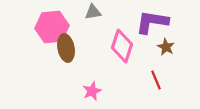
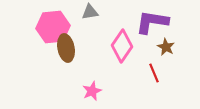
gray triangle: moved 3 px left
pink hexagon: moved 1 px right
pink diamond: rotated 16 degrees clockwise
red line: moved 2 px left, 7 px up
